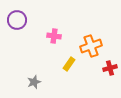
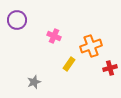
pink cross: rotated 16 degrees clockwise
